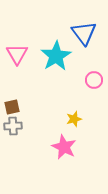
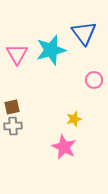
cyan star: moved 5 px left, 6 px up; rotated 16 degrees clockwise
